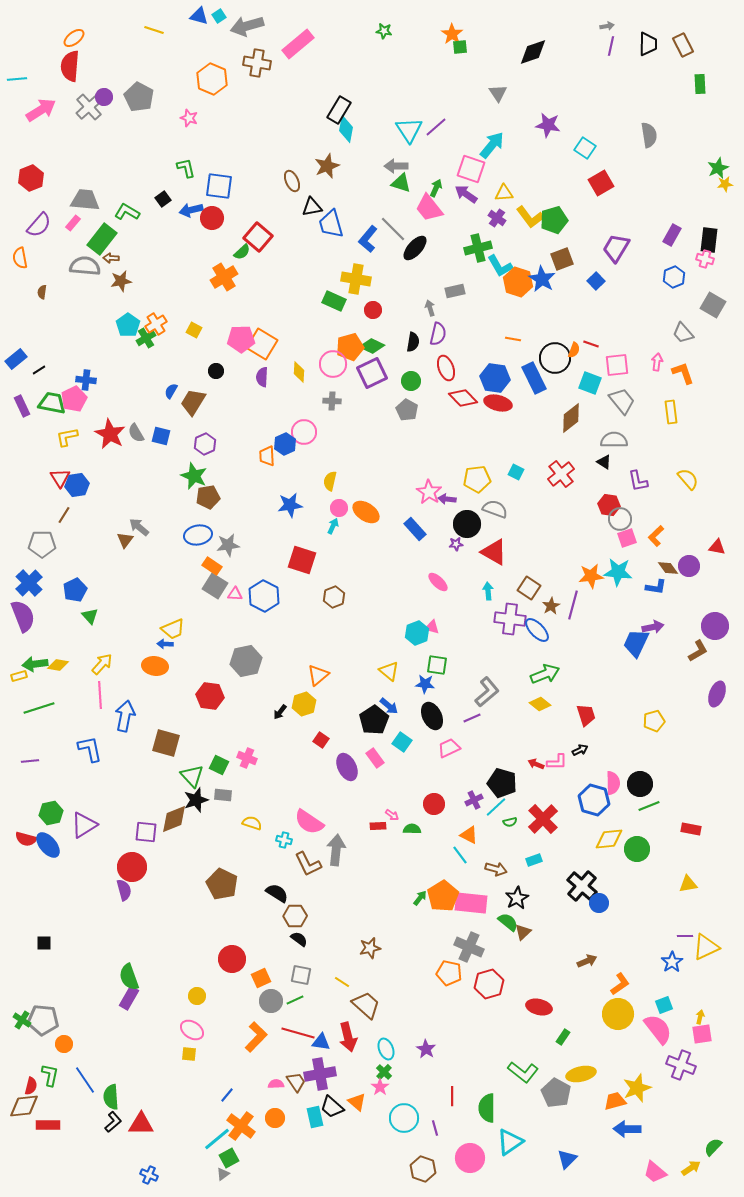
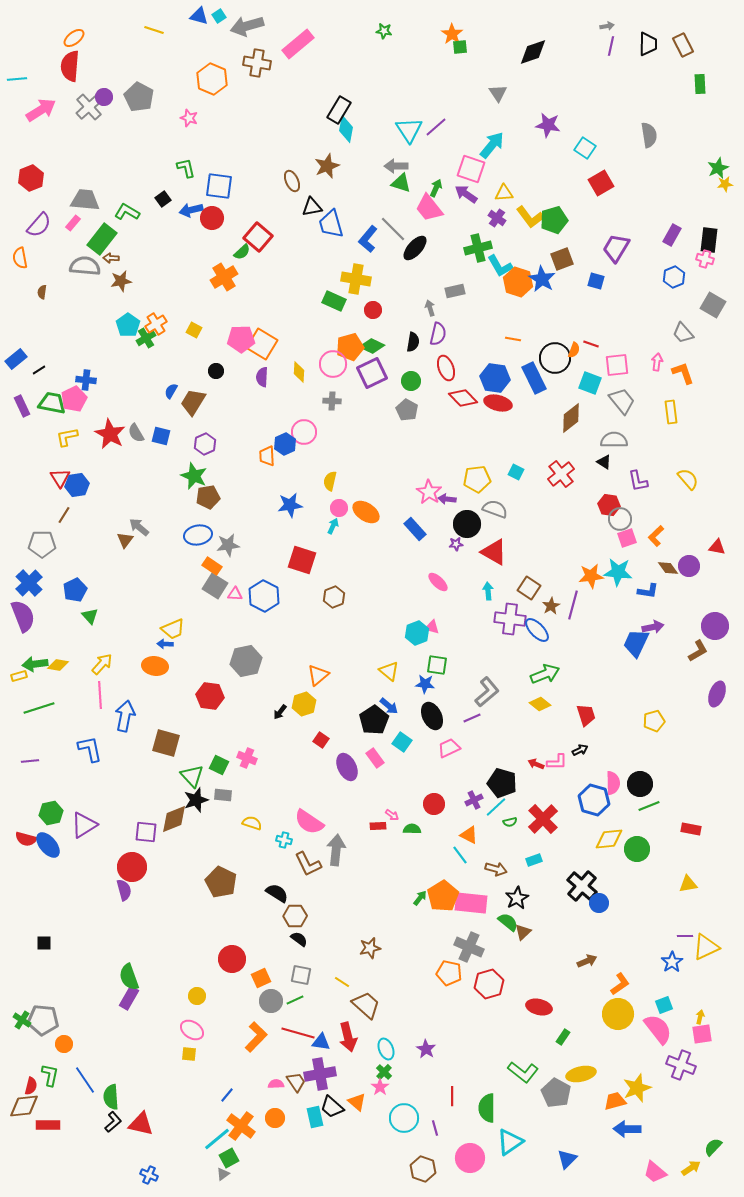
blue square at (596, 281): rotated 30 degrees counterclockwise
blue L-shape at (656, 587): moved 8 px left, 4 px down
brown pentagon at (222, 884): moved 1 px left, 2 px up
red triangle at (141, 1124): rotated 12 degrees clockwise
